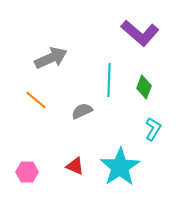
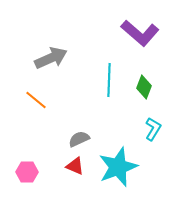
gray semicircle: moved 3 px left, 28 px down
cyan star: moved 2 px left; rotated 12 degrees clockwise
